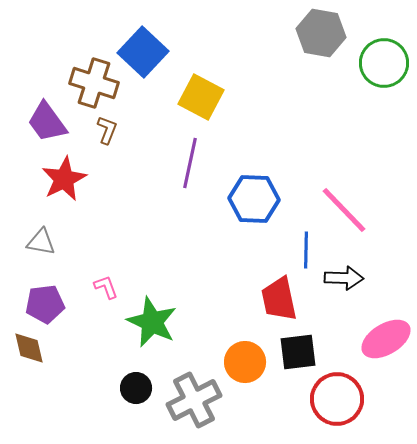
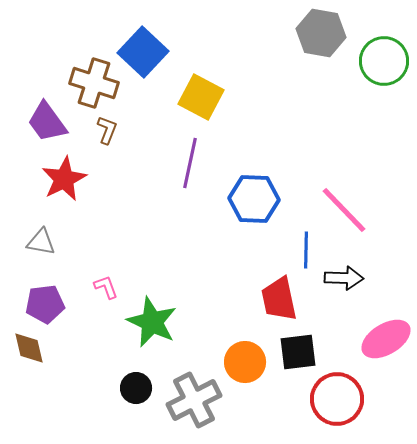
green circle: moved 2 px up
